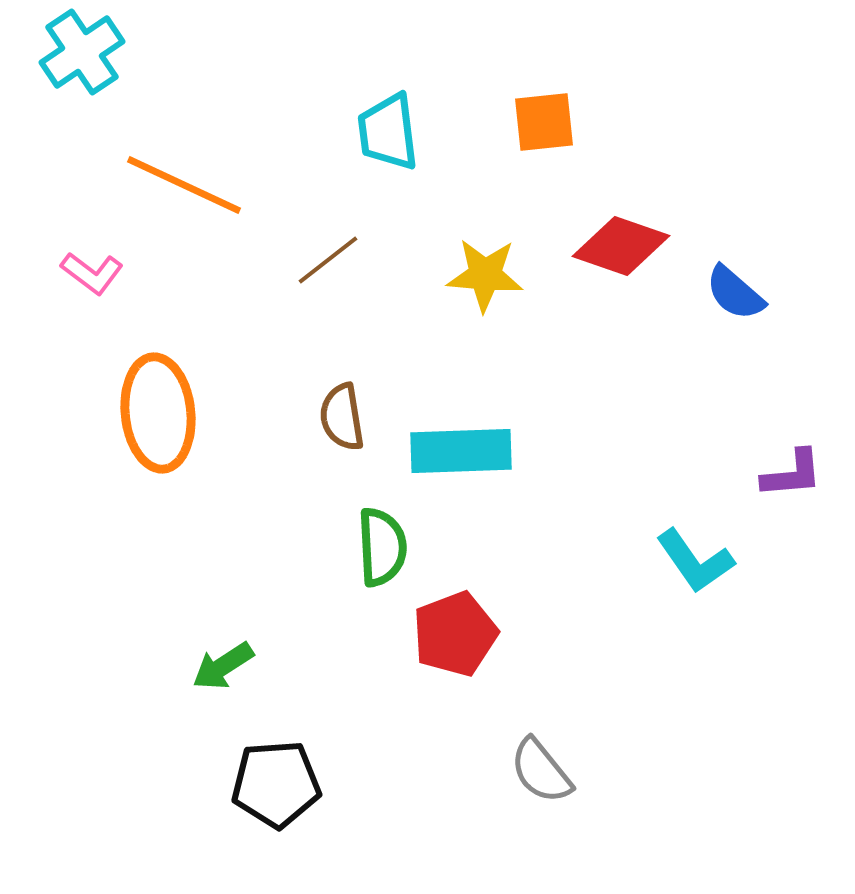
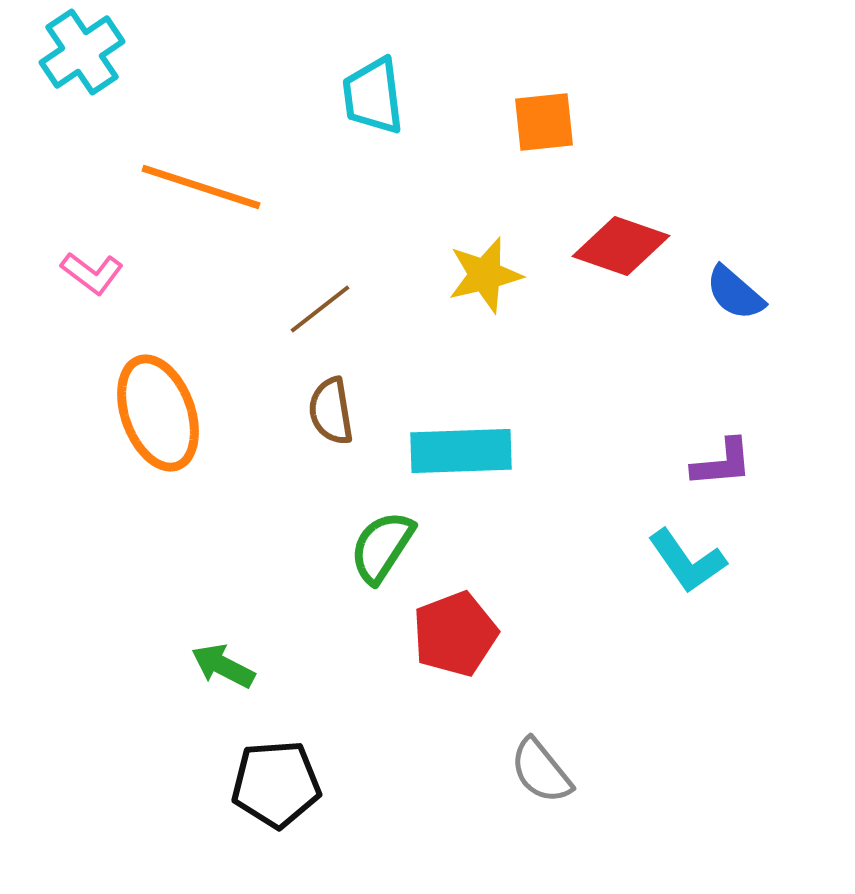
cyan trapezoid: moved 15 px left, 36 px up
orange line: moved 17 px right, 2 px down; rotated 7 degrees counterclockwise
brown line: moved 8 px left, 49 px down
yellow star: rotated 18 degrees counterclockwise
orange ellipse: rotated 14 degrees counterclockwise
brown semicircle: moved 11 px left, 6 px up
purple L-shape: moved 70 px left, 11 px up
green semicircle: rotated 144 degrees counterclockwise
cyan L-shape: moved 8 px left
green arrow: rotated 60 degrees clockwise
